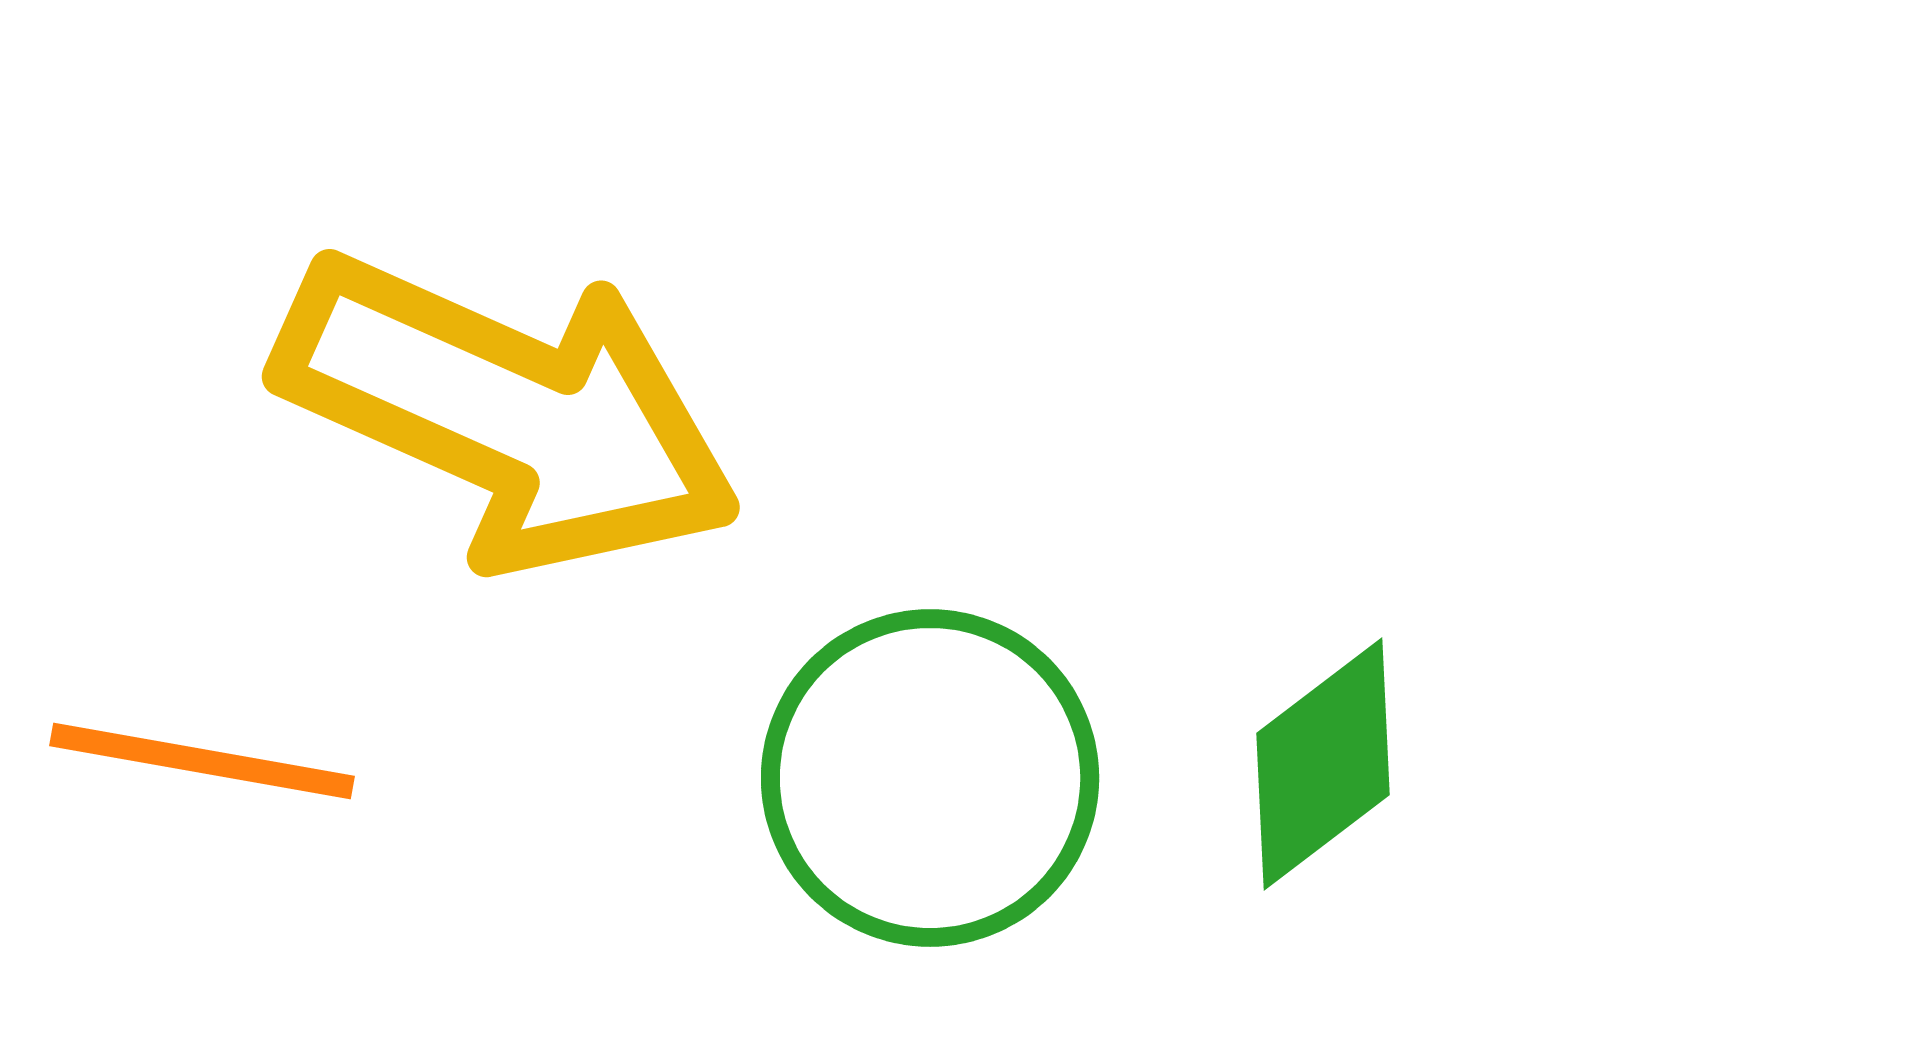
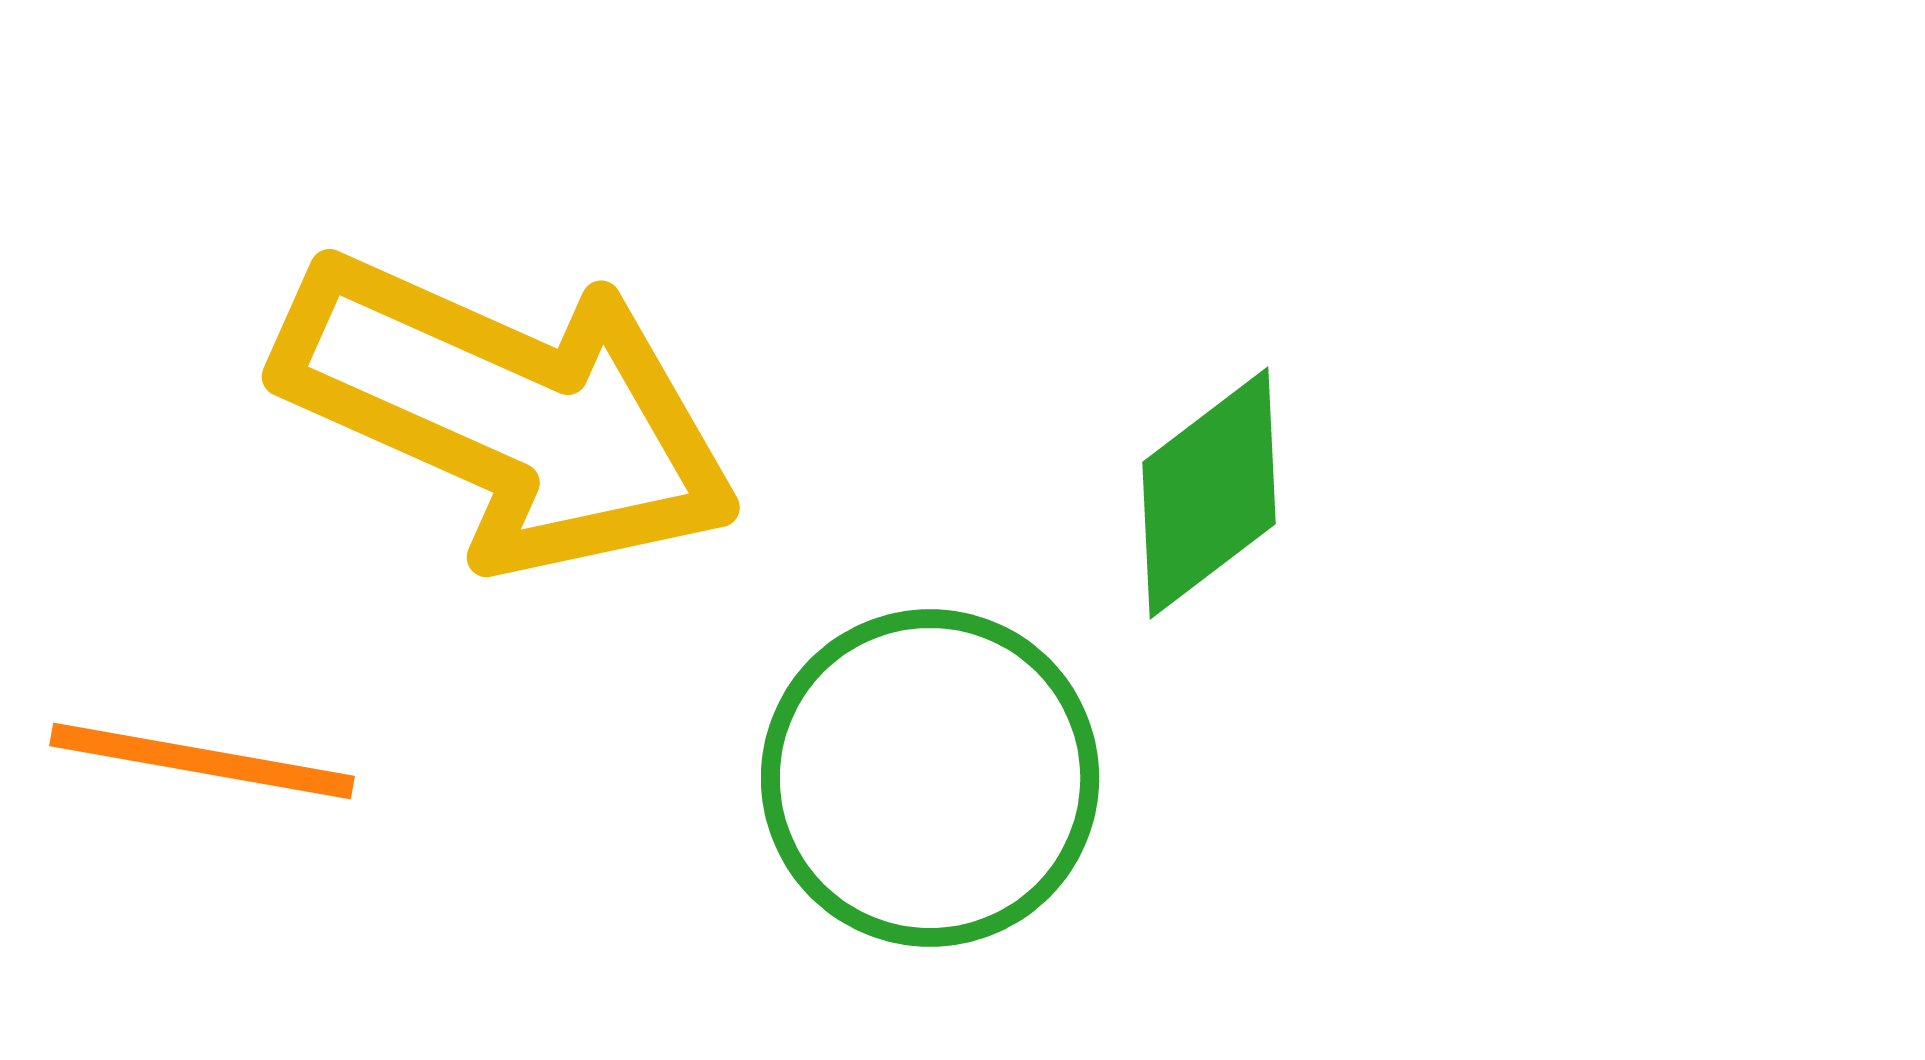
green diamond: moved 114 px left, 271 px up
